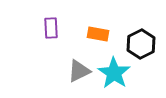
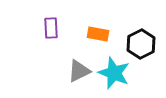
cyan star: rotated 12 degrees counterclockwise
